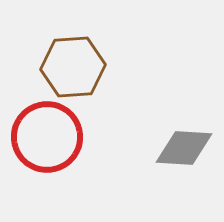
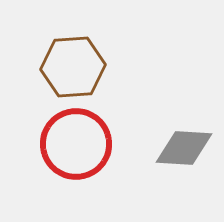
red circle: moved 29 px right, 7 px down
